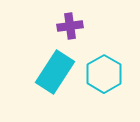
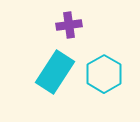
purple cross: moved 1 px left, 1 px up
